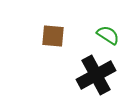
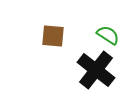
black cross: moved 5 px up; rotated 24 degrees counterclockwise
